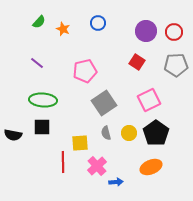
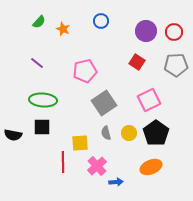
blue circle: moved 3 px right, 2 px up
